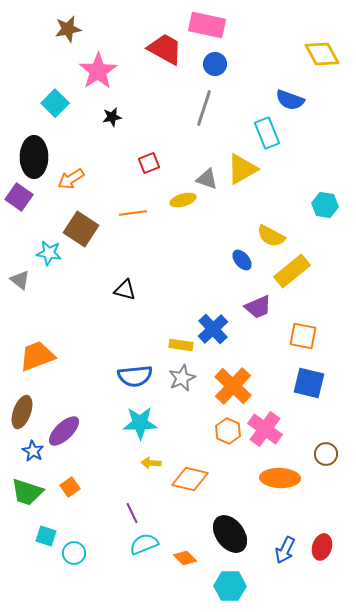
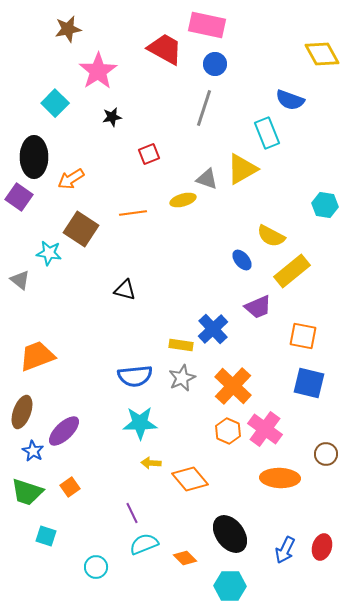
red square at (149, 163): moved 9 px up
orange diamond at (190, 479): rotated 36 degrees clockwise
cyan circle at (74, 553): moved 22 px right, 14 px down
